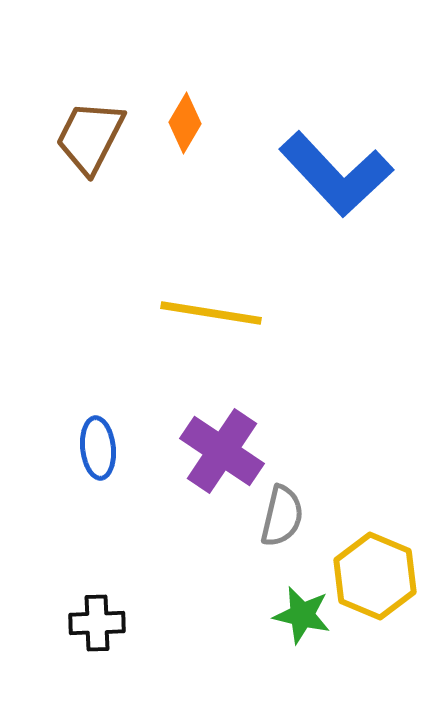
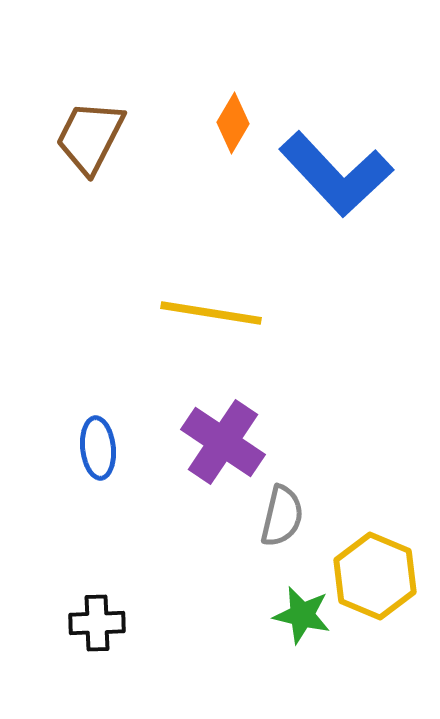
orange diamond: moved 48 px right
purple cross: moved 1 px right, 9 px up
